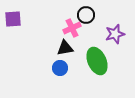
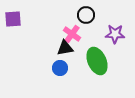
pink cross: moved 6 px down; rotated 30 degrees counterclockwise
purple star: rotated 18 degrees clockwise
